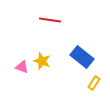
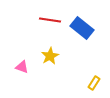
blue rectangle: moved 29 px up
yellow star: moved 8 px right, 5 px up; rotated 24 degrees clockwise
